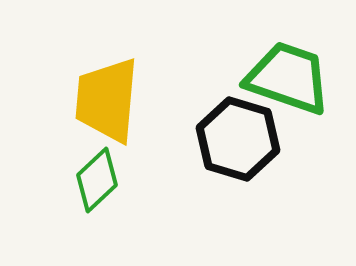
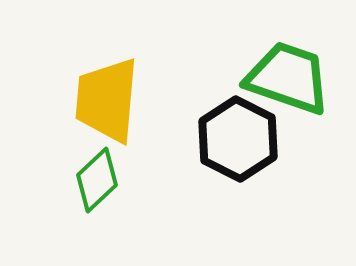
black hexagon: rotated 10 degrees clockwise
